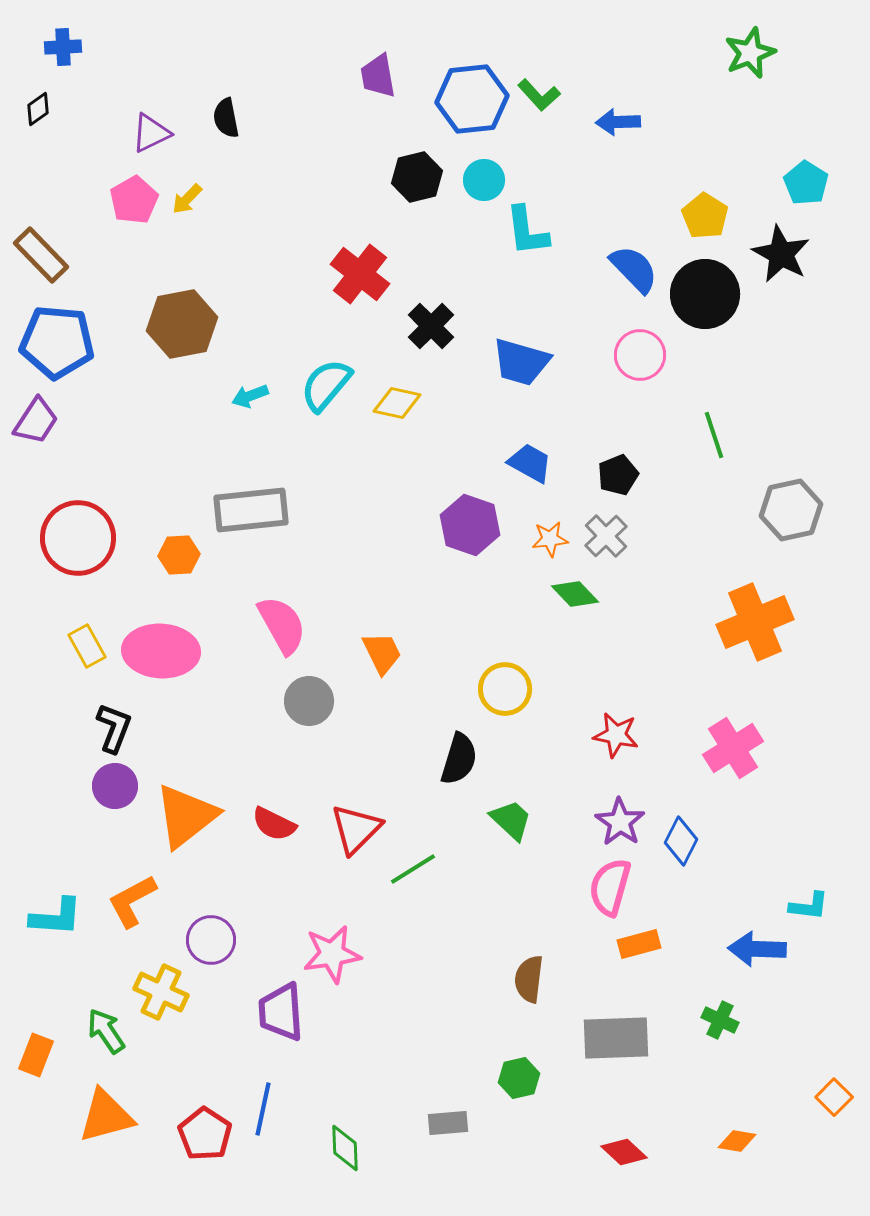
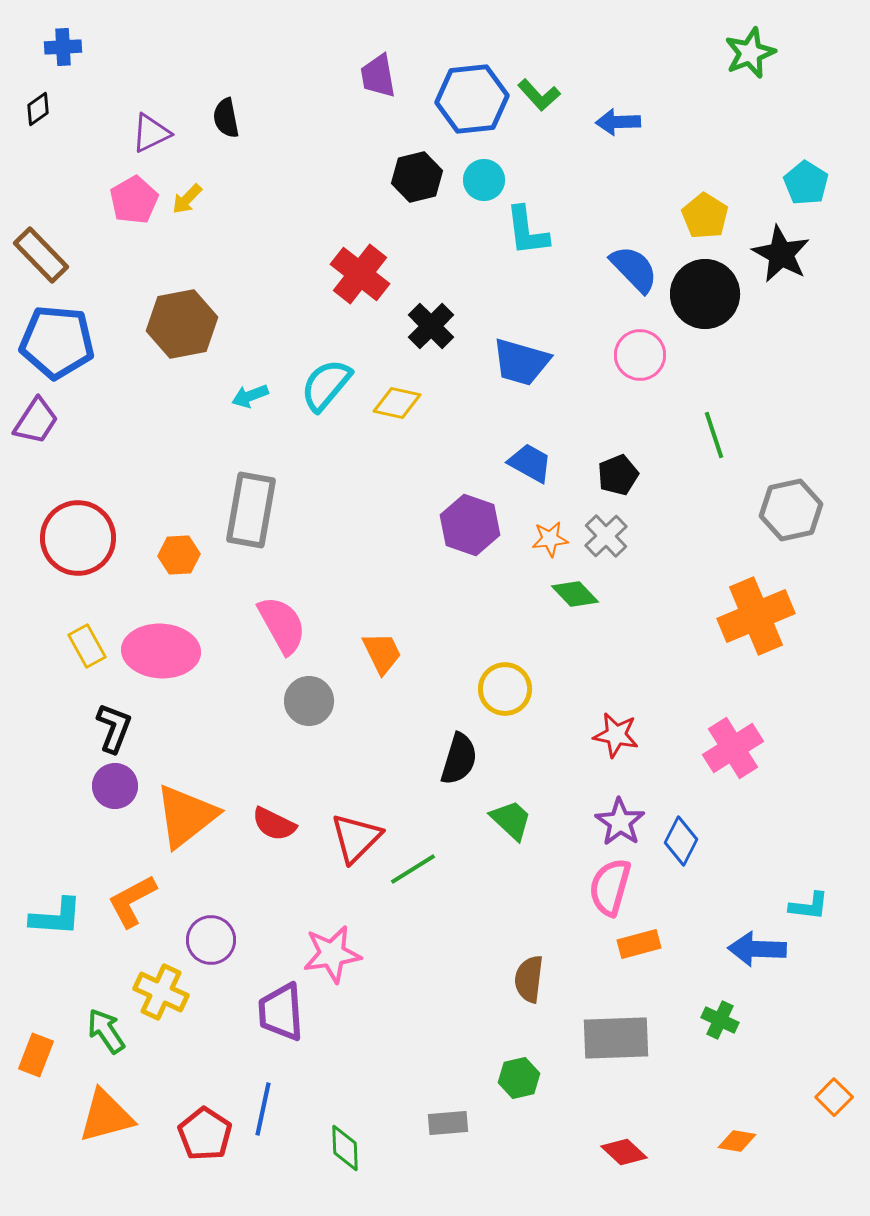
gray rectangle at (251, 510): rotated 74 degrees counterclockwise
orange cross at (755, 622): moved 1 px right, 6 px up
red triangle at (356, 829): moved 9 px down
